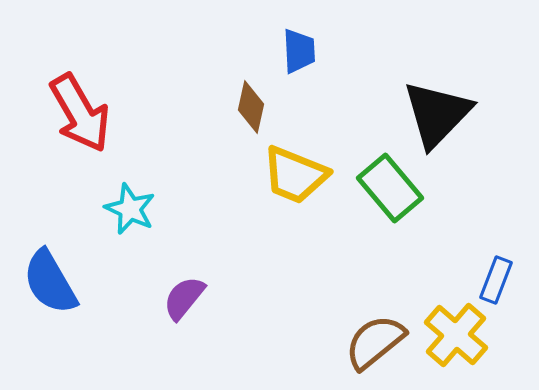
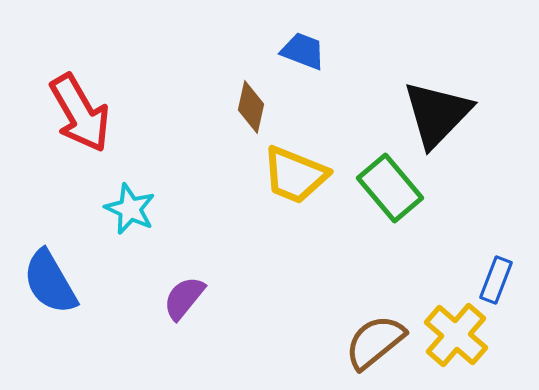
blue trapezoid: moved 4 px right; rotated 66 degrees counterclockwise
